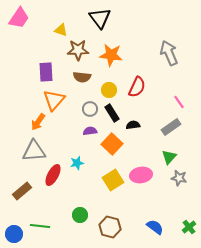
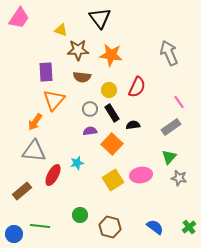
orange arrow: moved 3 px left
gray triangle: rotated 10 degrees clockwise
